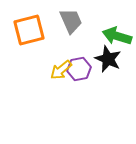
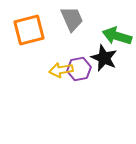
gray trapezoid: moved 1 px right, 2 px up
black star: moved 4 px left, 1 px up
yellow arrow: rotated 30 degrees clockwise
